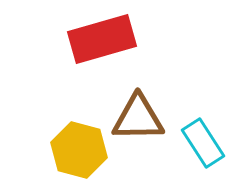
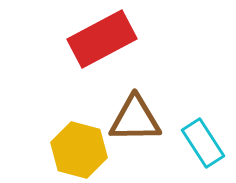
red rectangle: rotated 12 degrees counterclockwise
brown triangle: moved 3 px left, 1 px down
